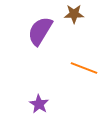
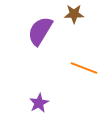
purple star: moved 1 px up; rotated 12 degrees clockwise
